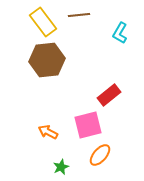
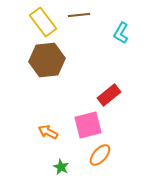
cyan L-shape: moved 1 px right
green star: rotated 21 degrees counterclockwise
